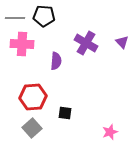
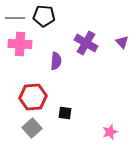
pink cross: moved 2 px left
